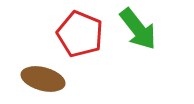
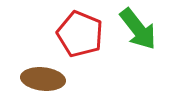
brown ellipse: rotated 9 degrees counterclockwise
